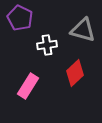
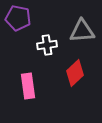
purple pentagon: moved 2 px left; rotated 15 degrees counterclockwise
gray triangle: moved 1 px left, 1 px down; rotated 20 degrees counterclockwise
pink rectangle: rotated 40 degrees counterclockwise
